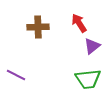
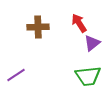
purple triangle: moved 3 px up
purple line: rotated 60 degrees counterclockwise
green trapezoid: moved 3 px up
